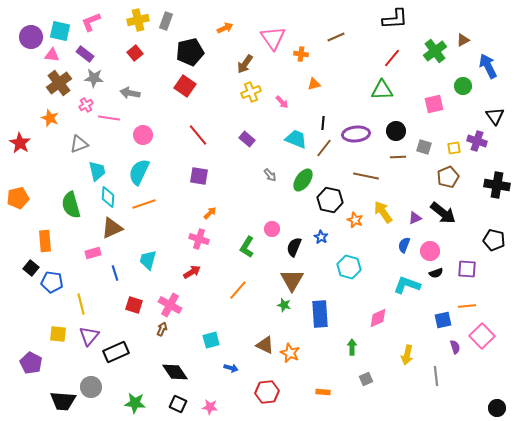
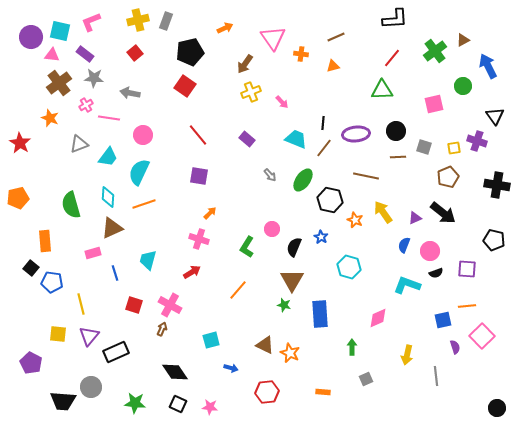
orange triangle at (314, 84): moved 19 px right, 18 px up
cyan trapezoid at (97, 171): moved 11 px right, 14 px up; rotated 50 degrees clockwise
